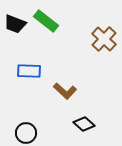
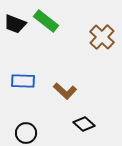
brown cross: moved 2 px left, 2 px up
blue rectangle: moved 6 px left, 10 px down
